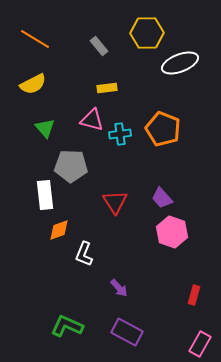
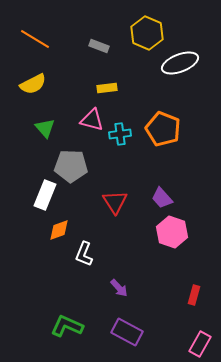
yellow hexagon: rotated 24 degrees clockwise
gray rectangle: rotated 30 degrees counterclockwise
white rectangle: rotated 28 degrees clockwise
